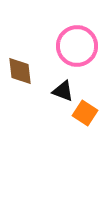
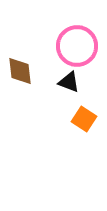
black triangle: moved 6 px right, 9 px up
orange square: moved 1 px left, 6 px down
